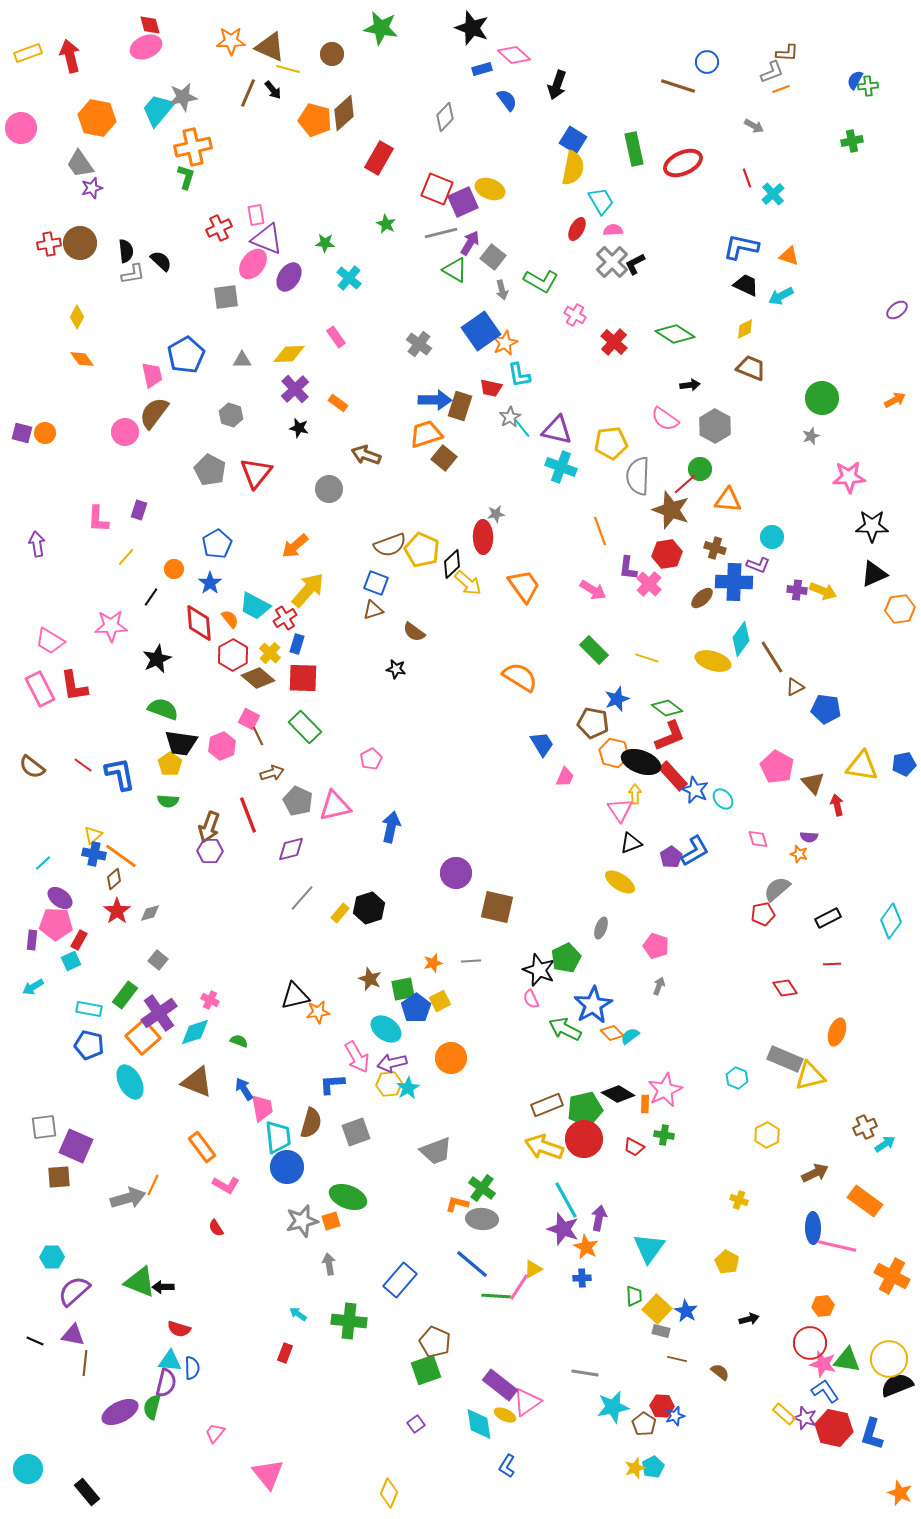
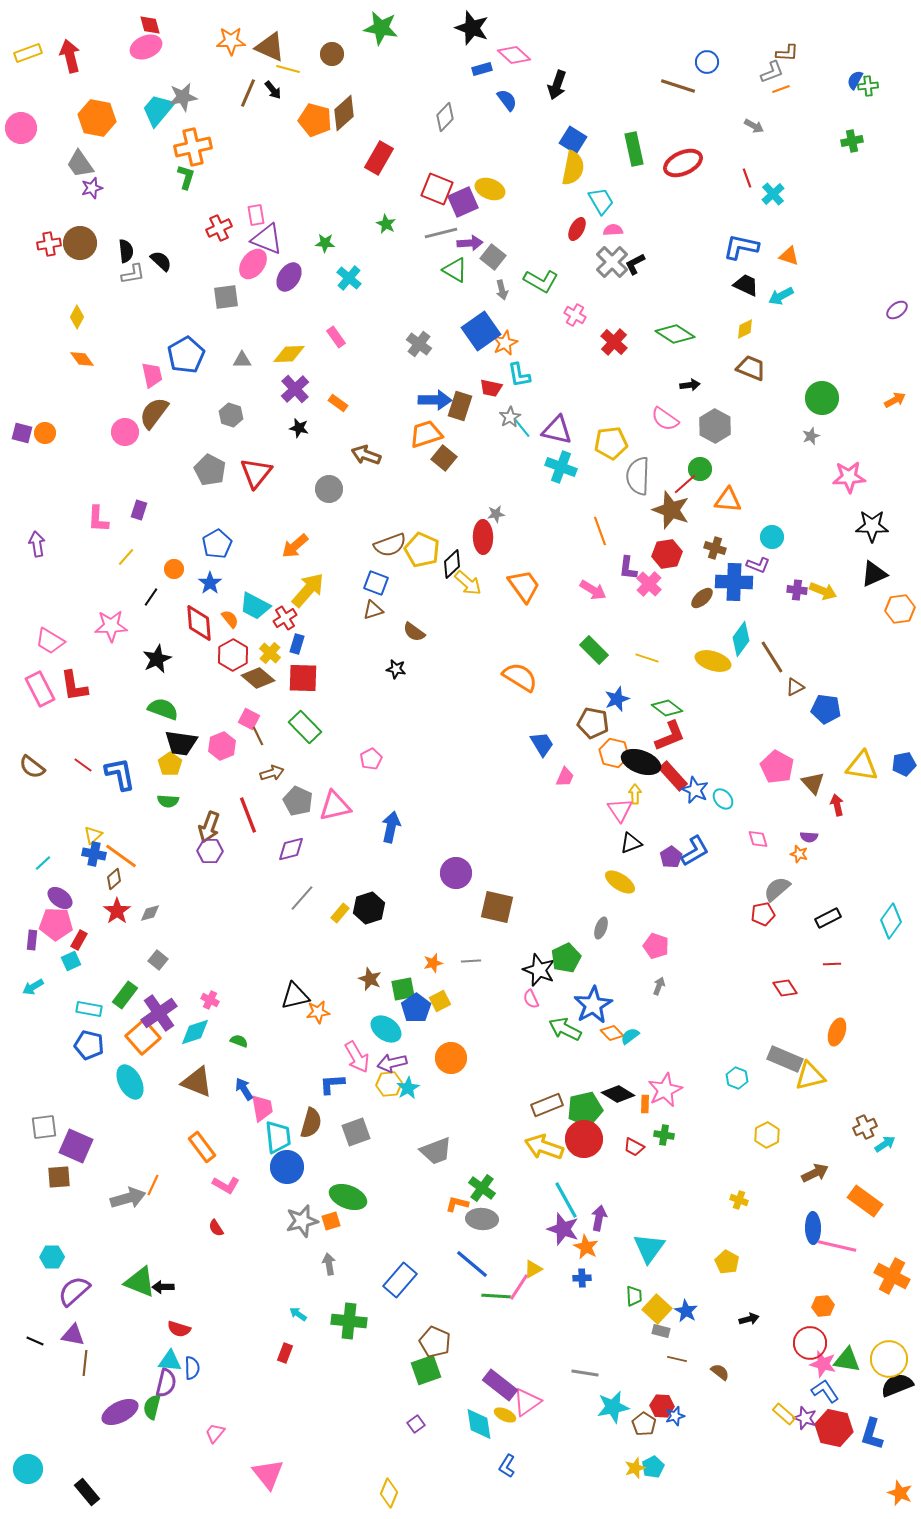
purple arrow at (470, 243): rotated 55 degrees clockwise
